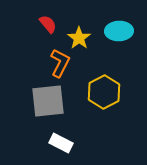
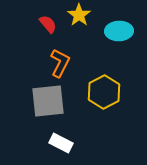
yellow star: moved 23 px up
